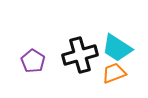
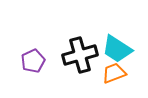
cyan trapezoid: moved 1 px down
purple pentagon: rotated 15 degrees clockwise
